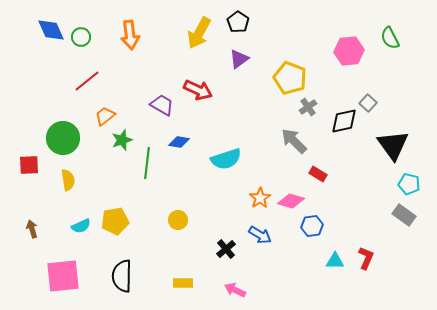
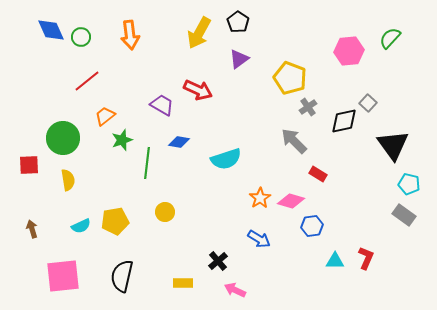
green semicircle at (390, 38): rotated 70 degrees clockwise
yellow circle at (178, 220): moved 13 px left, 8 px up
blue arrow at (260, 235): moved 1 px left, 4 px down
black cross at (226, 249): moved 8 px left, 12 px down
black semicircle at (122, 276): rotated 12 degrees clockwise
